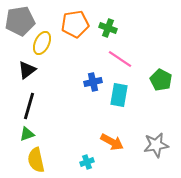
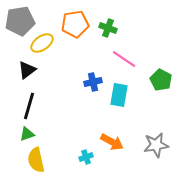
yellow ellipse: rotated 30 degrees clockwise
pink line: moved 4 px right
cyan cross: moved 1 px left, 5 px up
